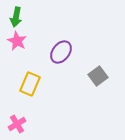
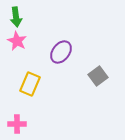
green arrow: rotated 18 degrees counterclockwise
pink cross: rotated 30 degrees clockwise
